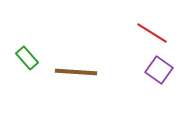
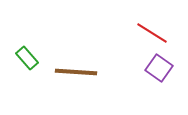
purple square: moved 2 px up
